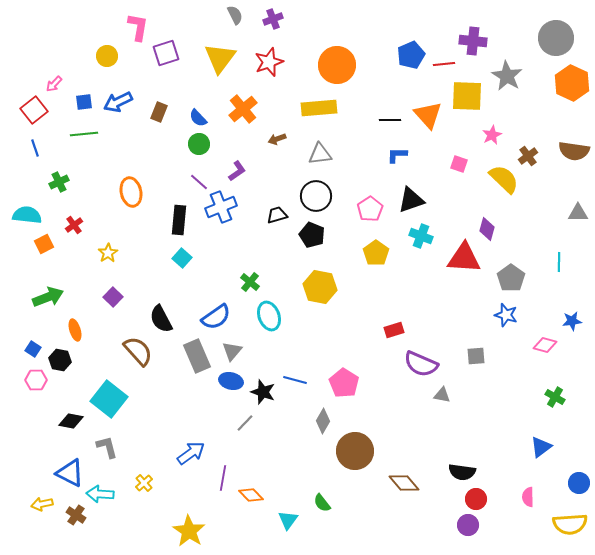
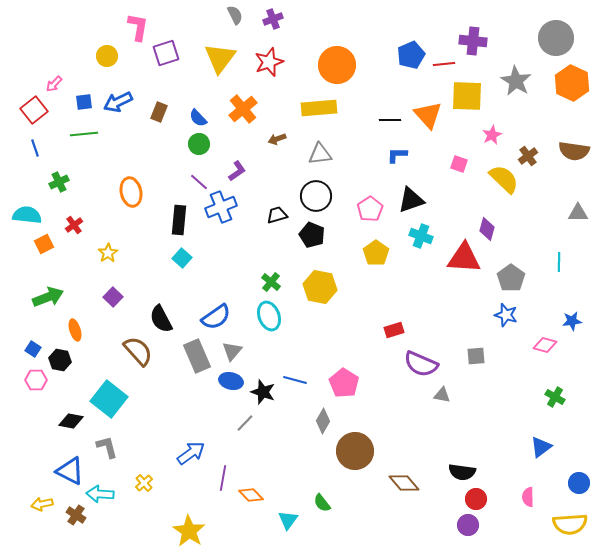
gray star at (507, 76): moved 9 px right, 5 px down
green cross at (250, 282): moved 21 px right
blue triangle at (70, 473): moved 2 px up
